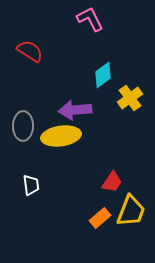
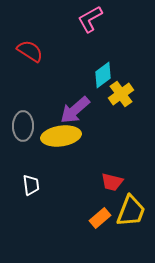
pink L-shape: rotated 92 degrees counterclockwise
yellow cross: moved 9 px left, 4 px up
purple arrow: rotated 36 degrees counterclockwise
red trapezoid: rotated 70 degrees clockwise
